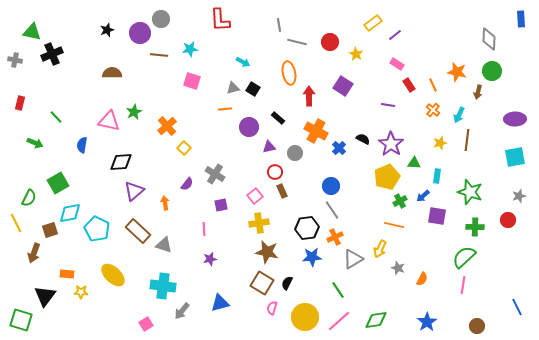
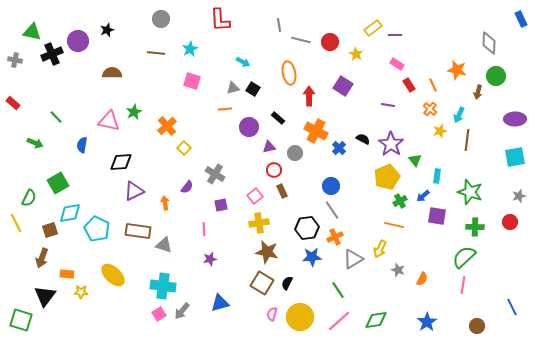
blue rectangle at (521, 19): rotated 21 degrees counterclockwise
yellow rectangle at (373, 23): moved 5 px down
purple circle at (140, 33): moved 62 px left, 8 px down
purple line at (395, 35): rotated 40 degrees clockwise
gray diamond at (489, 39): moved 4 px down
gray line at (297, 42): moved 4 px right, 2 px up
cyan star at (190, 49): rotated 21 degrees counterclockwise
brown line at (159, 55): moved 3 px left, 2 px up
green circle at (492, 71): moved 4 px right, 5 px down
orange star at (457, 72): moved 2 px up
red rectangle at (20, 103): moved 7 px left; rotated 64 degrees counterclockwise
orange cross at (433, 110): moved 3 px left, 1 px up
yellow star at (440, 143): moved 12 px up
green triangle at (414, 163): moved 1 px right, 3 px up; rotated 48 degrees clockwise
red circle at (275, 172): moved 1 px left, 2 px up
purple semicircle at (187, 184): moved 3 px down
purple triangle at (134, 191): rotated 15 degrees clockwise
red circle at (508, 220): moved 2 px right, 2 px down
brown rectangle at (138, 231): rotated 35 degrees counterclockwise
brown arrow at (34, 253): moved 8 px right, 5 px down
gray star at (398, 268): moved 2 px down
blue line at (517, 307): moved 5 px left
pink semicircle at (272, 308): moved 6 px down
yellow circle at (305, 317): moved 5 px left
pink square at (146, 324): moved 13 px right, 10 px up
